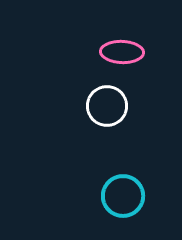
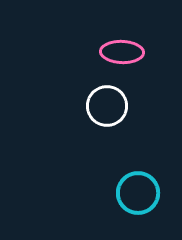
cyan circle: moved 15 px right, 3 px up
